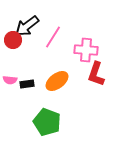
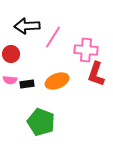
black arrow: rotated 35 degrees clockwise
red circle: moved 2 px left, 14 px down
orange ellipse: rotated 15 degrees clockwise
green pentagon: moved 6 px left
